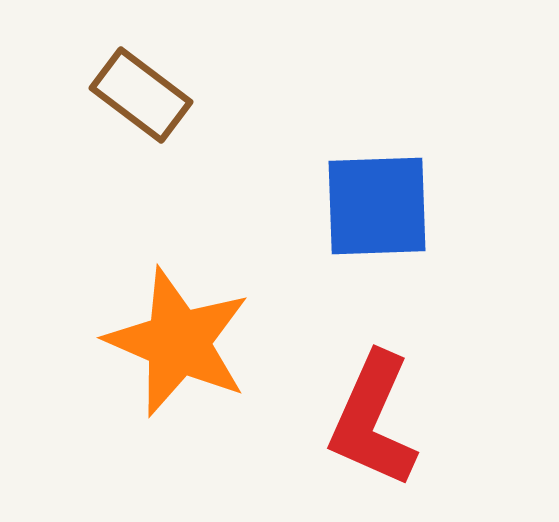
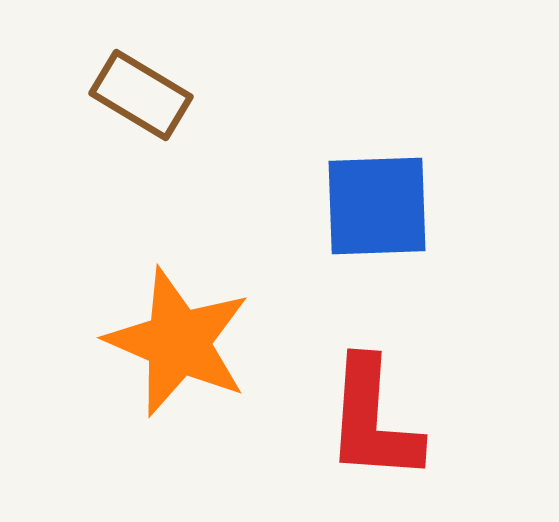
brown rectangle: rotated 6 degrees counterclockwise
red L-shape: rotated 20 degrees counterclockwise
